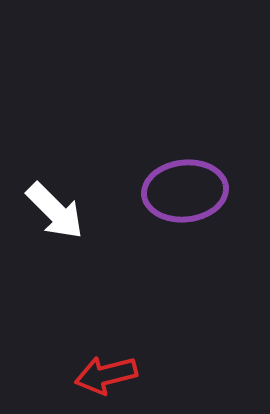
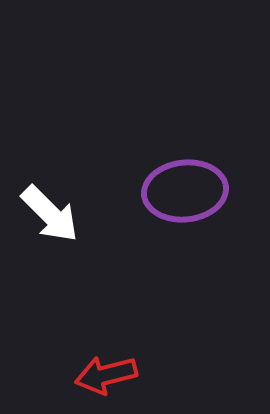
white arrow: moved 5 px left, 3 px down
